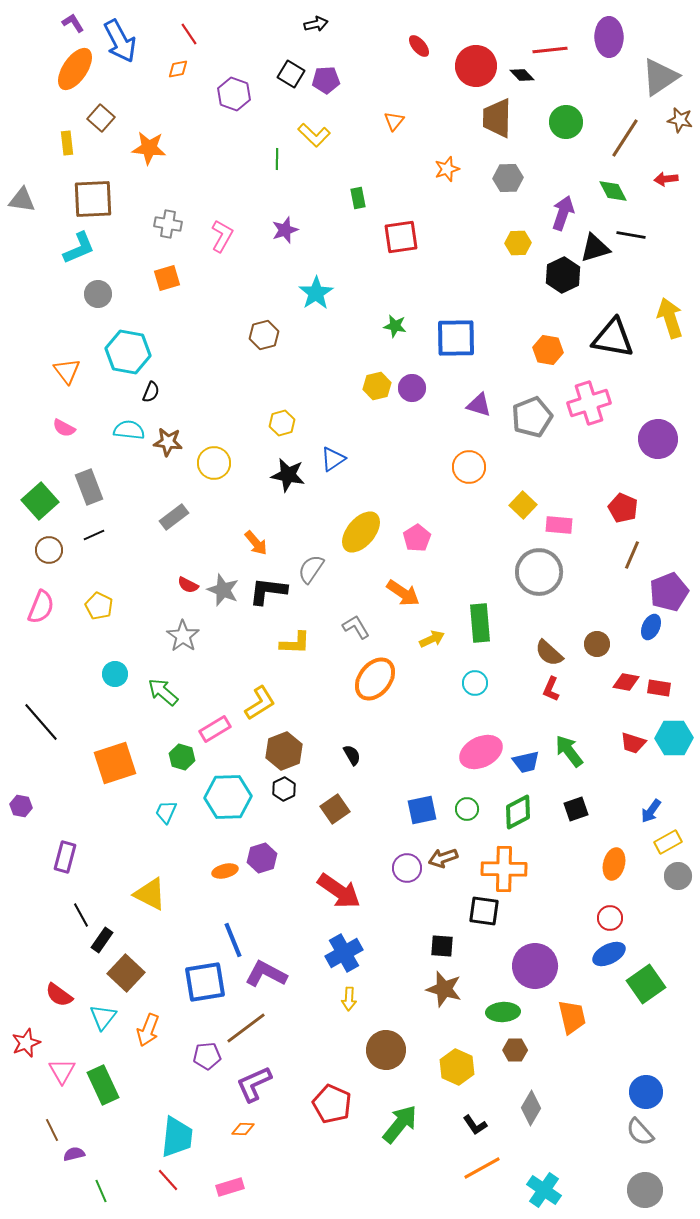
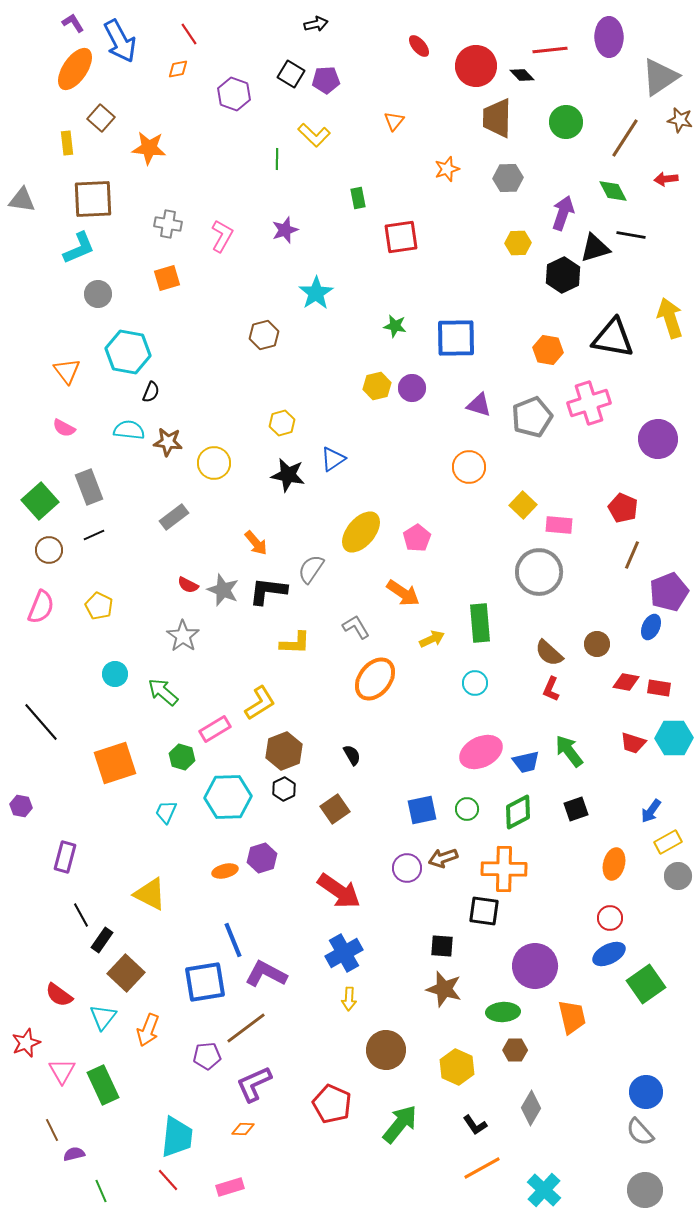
cyan cross at (544, 1190): rotated 8 degrees clockwise
